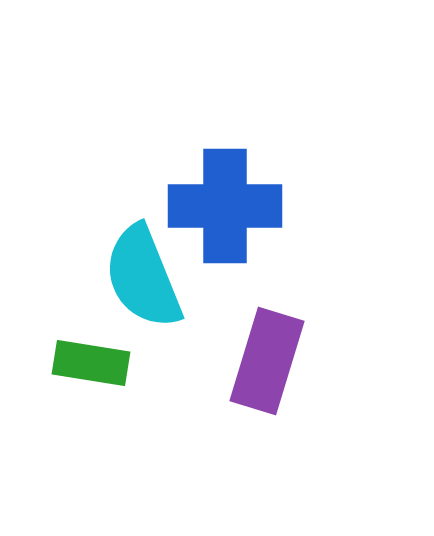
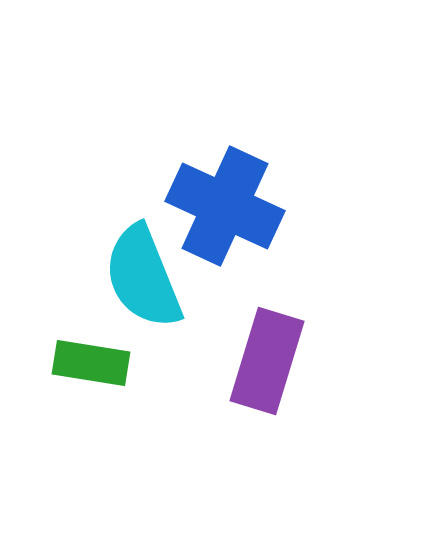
blue cross: rotated 25 degrees clockwise
